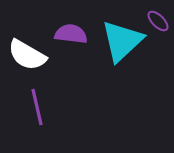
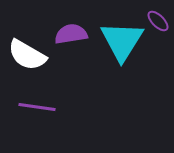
purple semicircle: rotated 16 degrees counterclockwise
cyan triangle: rotated 15 degrees counterclockwise
purple line: rotated 69 degrees counterclockwise
